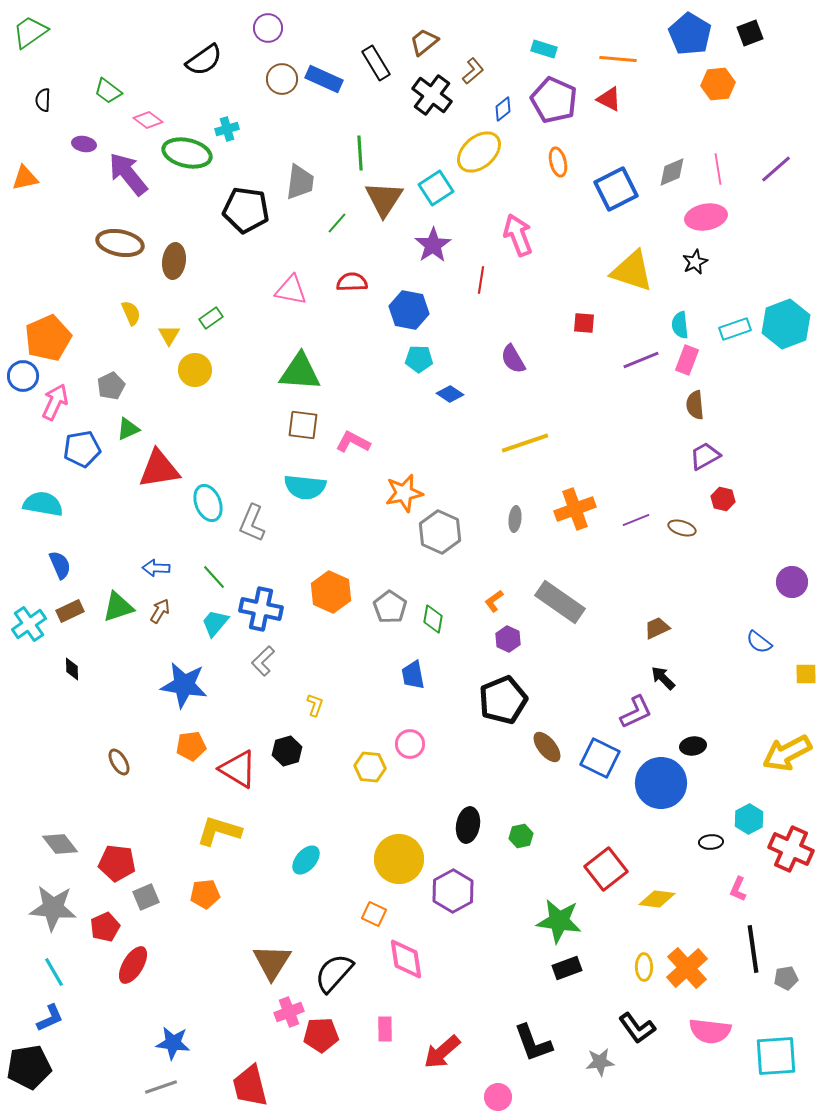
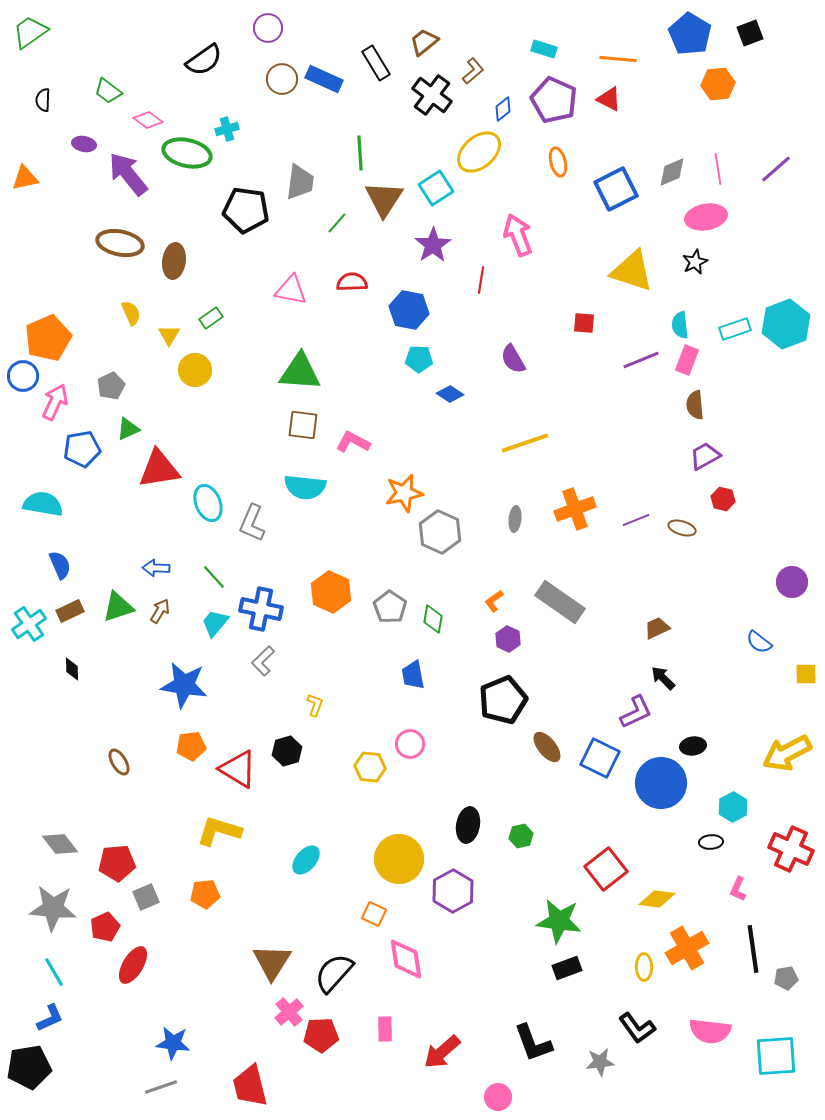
cyan hexagon at (749, 819): moved 16 px left, 12 px up
red pentagon at (117, 863): rotated 12 degrees counterclockwise
orange cross at (687, 968): moved 20 px up; rotated 12 degrees clockwise
pink cross at (289, 1012): rotated 20 degrees counterclockwise
